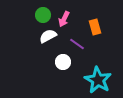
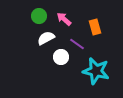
green circle: moved 4 px left, 1 px down
pink arrow: rotated 105 degrees clockwise
white semicircle: moved 2 px left, 2 px down
white circle: moved 2 px left, 5 px up
cyan star: moved 2 px left, 9 px up; rotated 16 degrees counterclockwise
